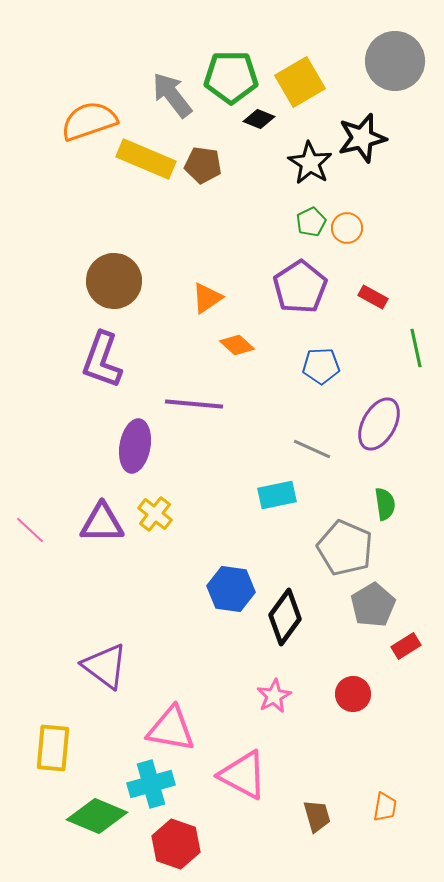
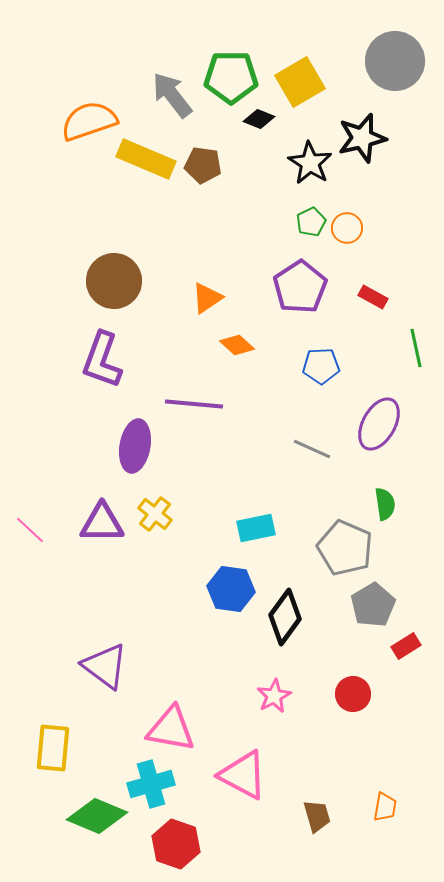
cyan rectangle at (277, 495): moved 21 px left, 33 px down
